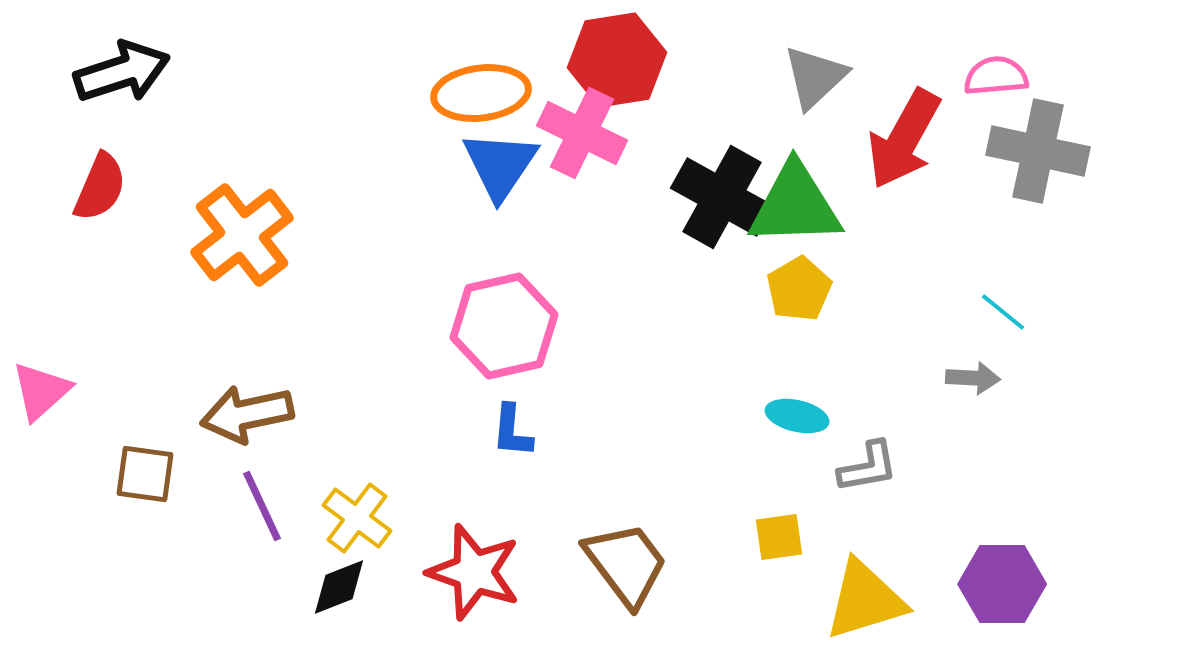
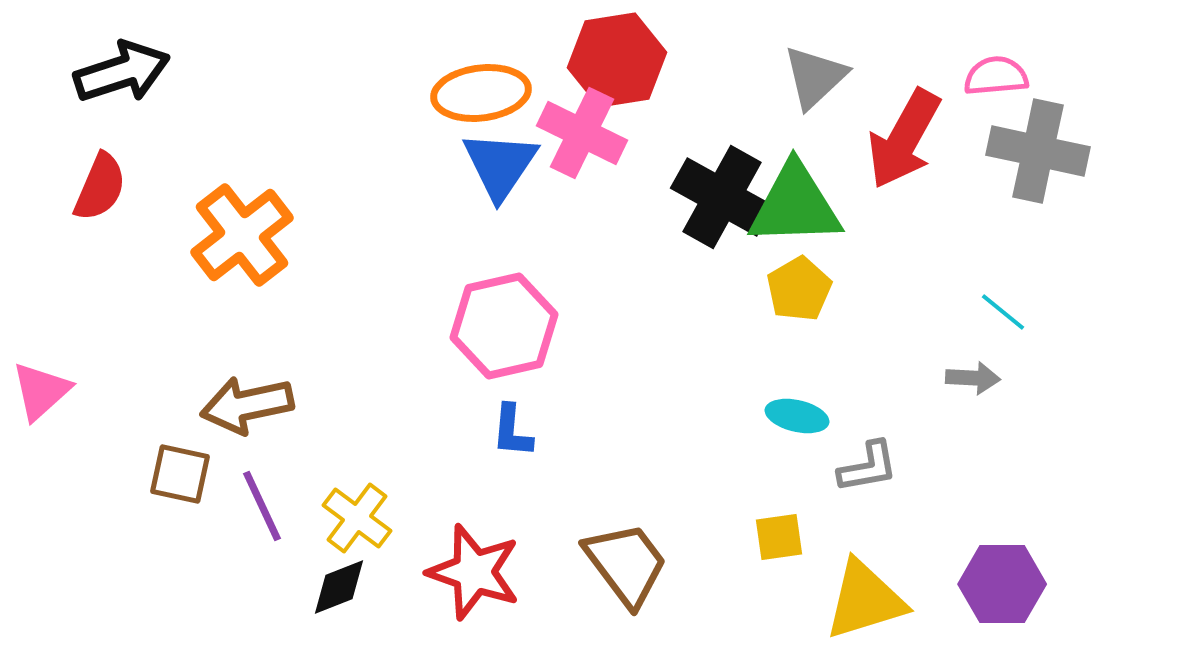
brown arrow: moved 9 px up
brown square: moved 35 px right; rotated 4 degrees clockwise
